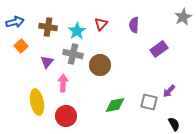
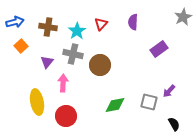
purple semicircle: moved 1 px left, 3 px up
